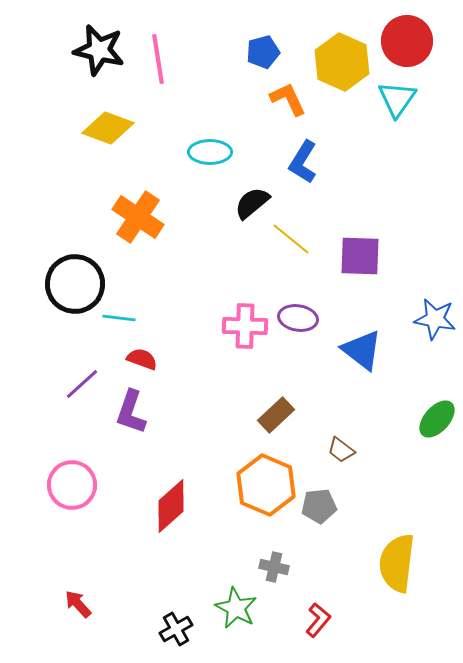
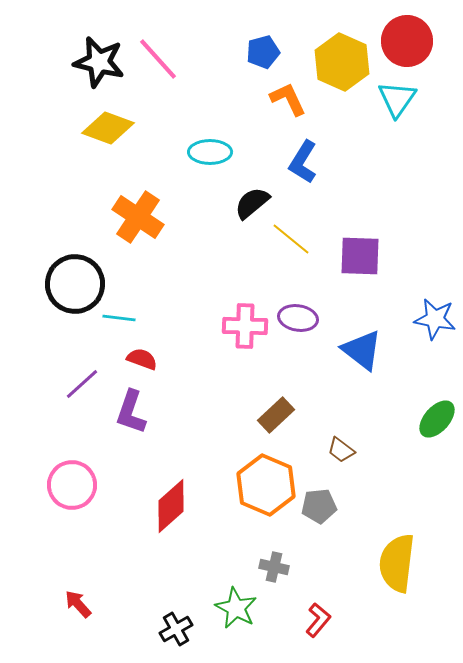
black star: moved 12 px down
pink line: rotated 33 degrees counterclockwise
